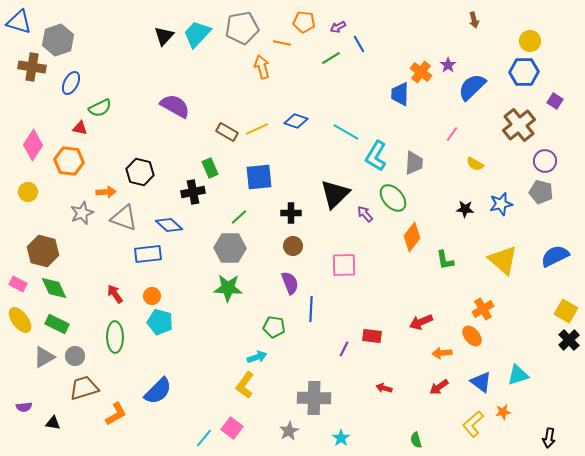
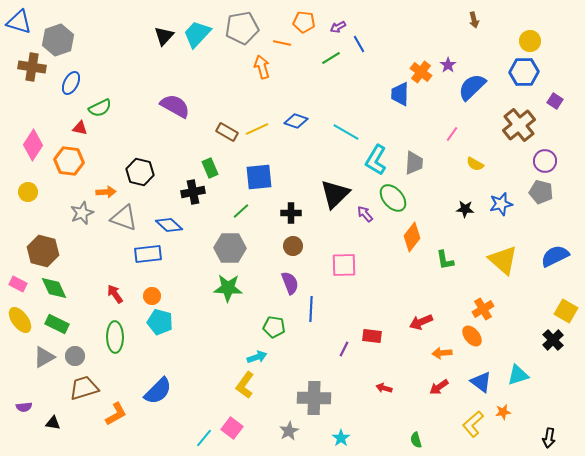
cyan L-shape at (376, 156): moved 4 px down
green line at (239, 217): moved 2 px right, 6 px up
black cross at (569, 340): moved 16 px left
